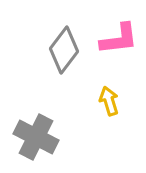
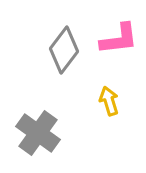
gray cross: moved 2 px right, 4 px up; rotated 9 degrees clockwise
